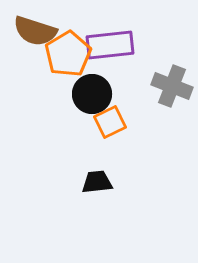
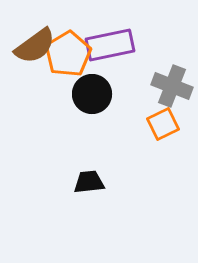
brown semicircle: moved 15 px down; rotated 54 degrees counterclockwise
purple rectangle: rotated 6 degrees counterclockwise
orange square: moved 53 px right, 2 px down
black trapezoid: moved 8 px left
